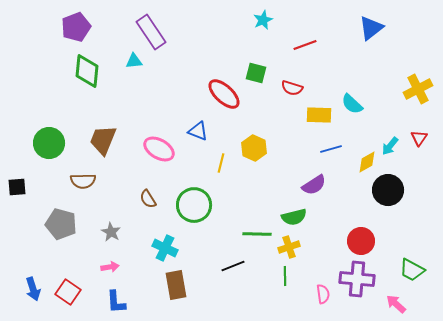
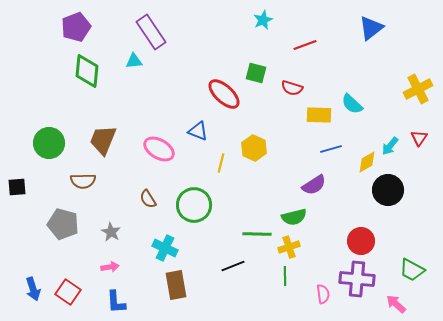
gray pentagon at (61, 224): moved 2 px right
